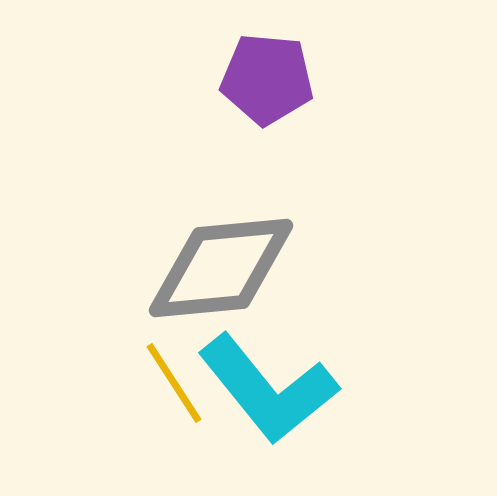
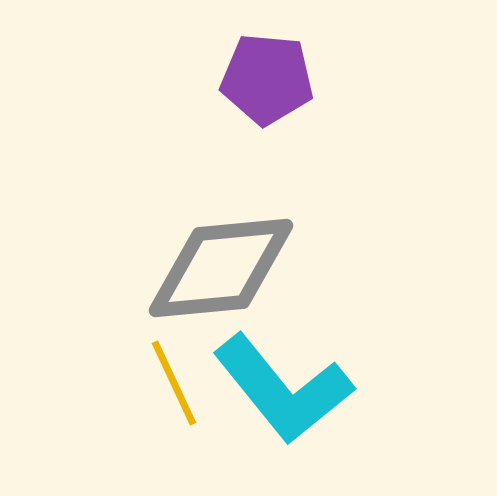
yellow line: rotated 8 degrees clockwise
cyan L-shape: moved 15 px right
